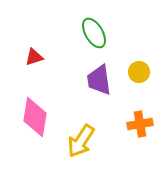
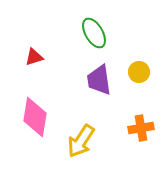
orange cross: moved 1 px right, 4 px down
